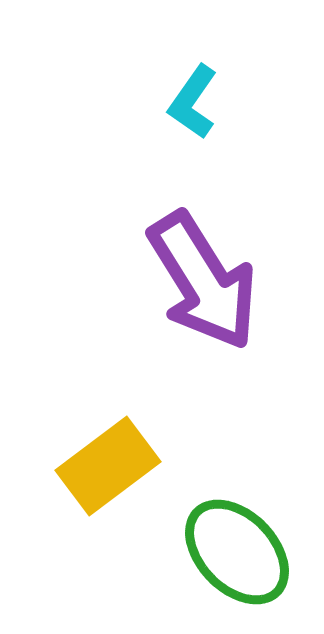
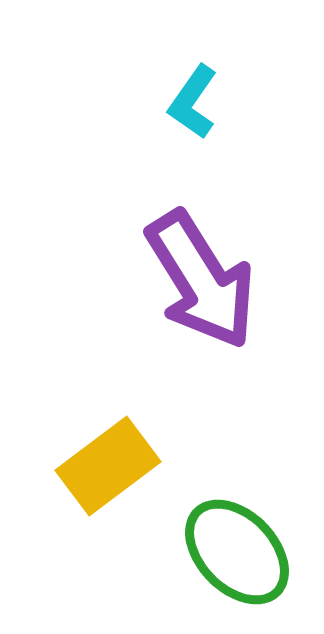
purple arrow: moved 2 px left, 1 px up
